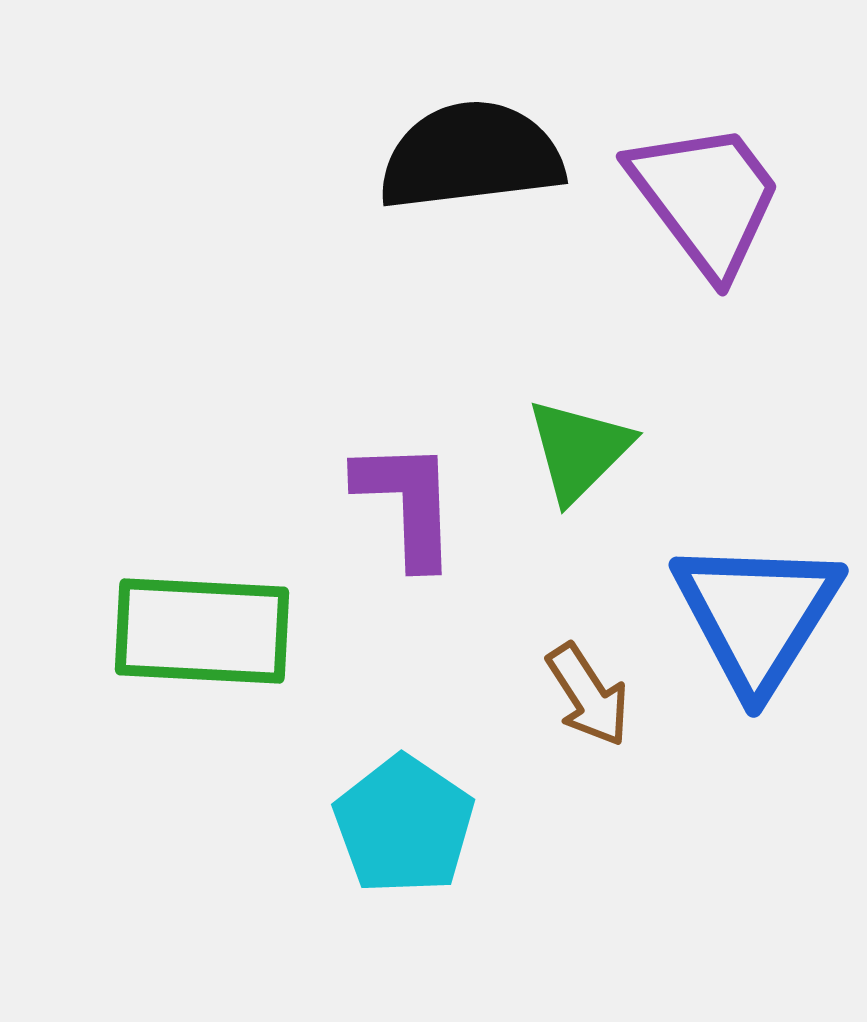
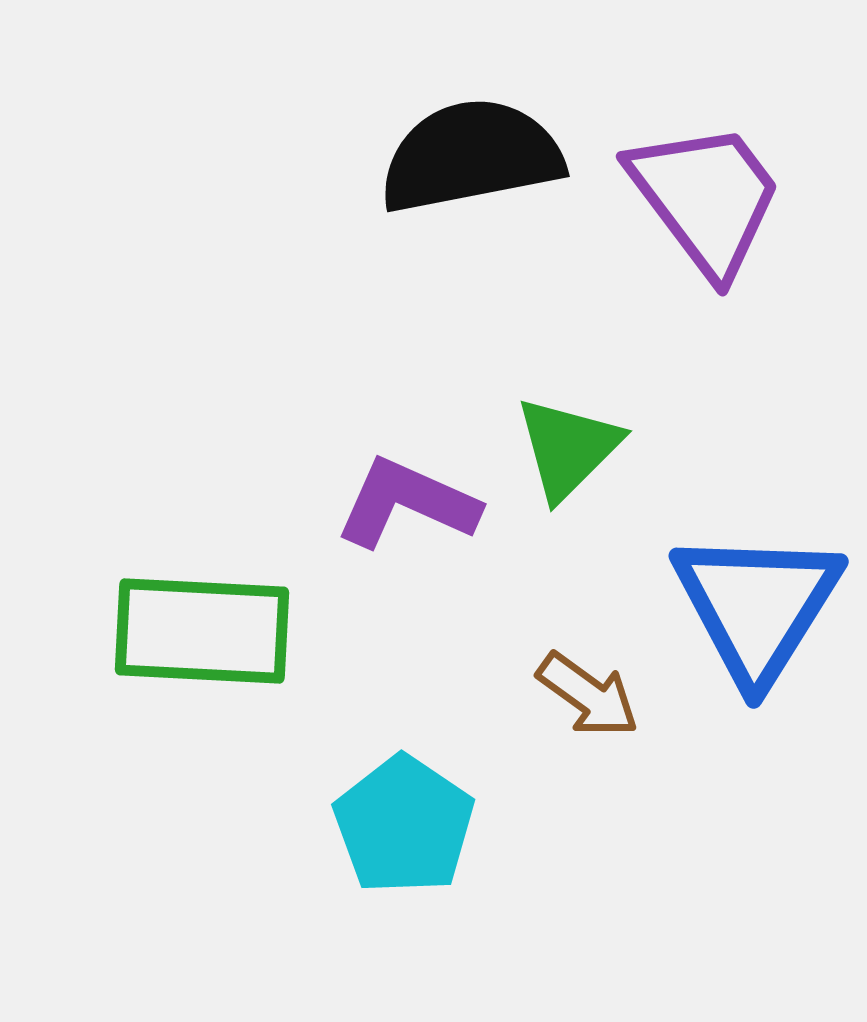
black semicircle: rotated 4 degrees counterclockwise
green triangle: moved 11 px left, 2 px up
purple L-shape: rotated 64 degrees counterclockwise
blue triangle: moved 9 px up
brown arrow: rotated 21 degrees counterclockwise
